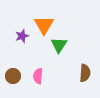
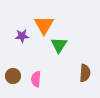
purple star: rotated 16 degrees clockwise
pink semicircle: moved 2 px left, 3 px down
